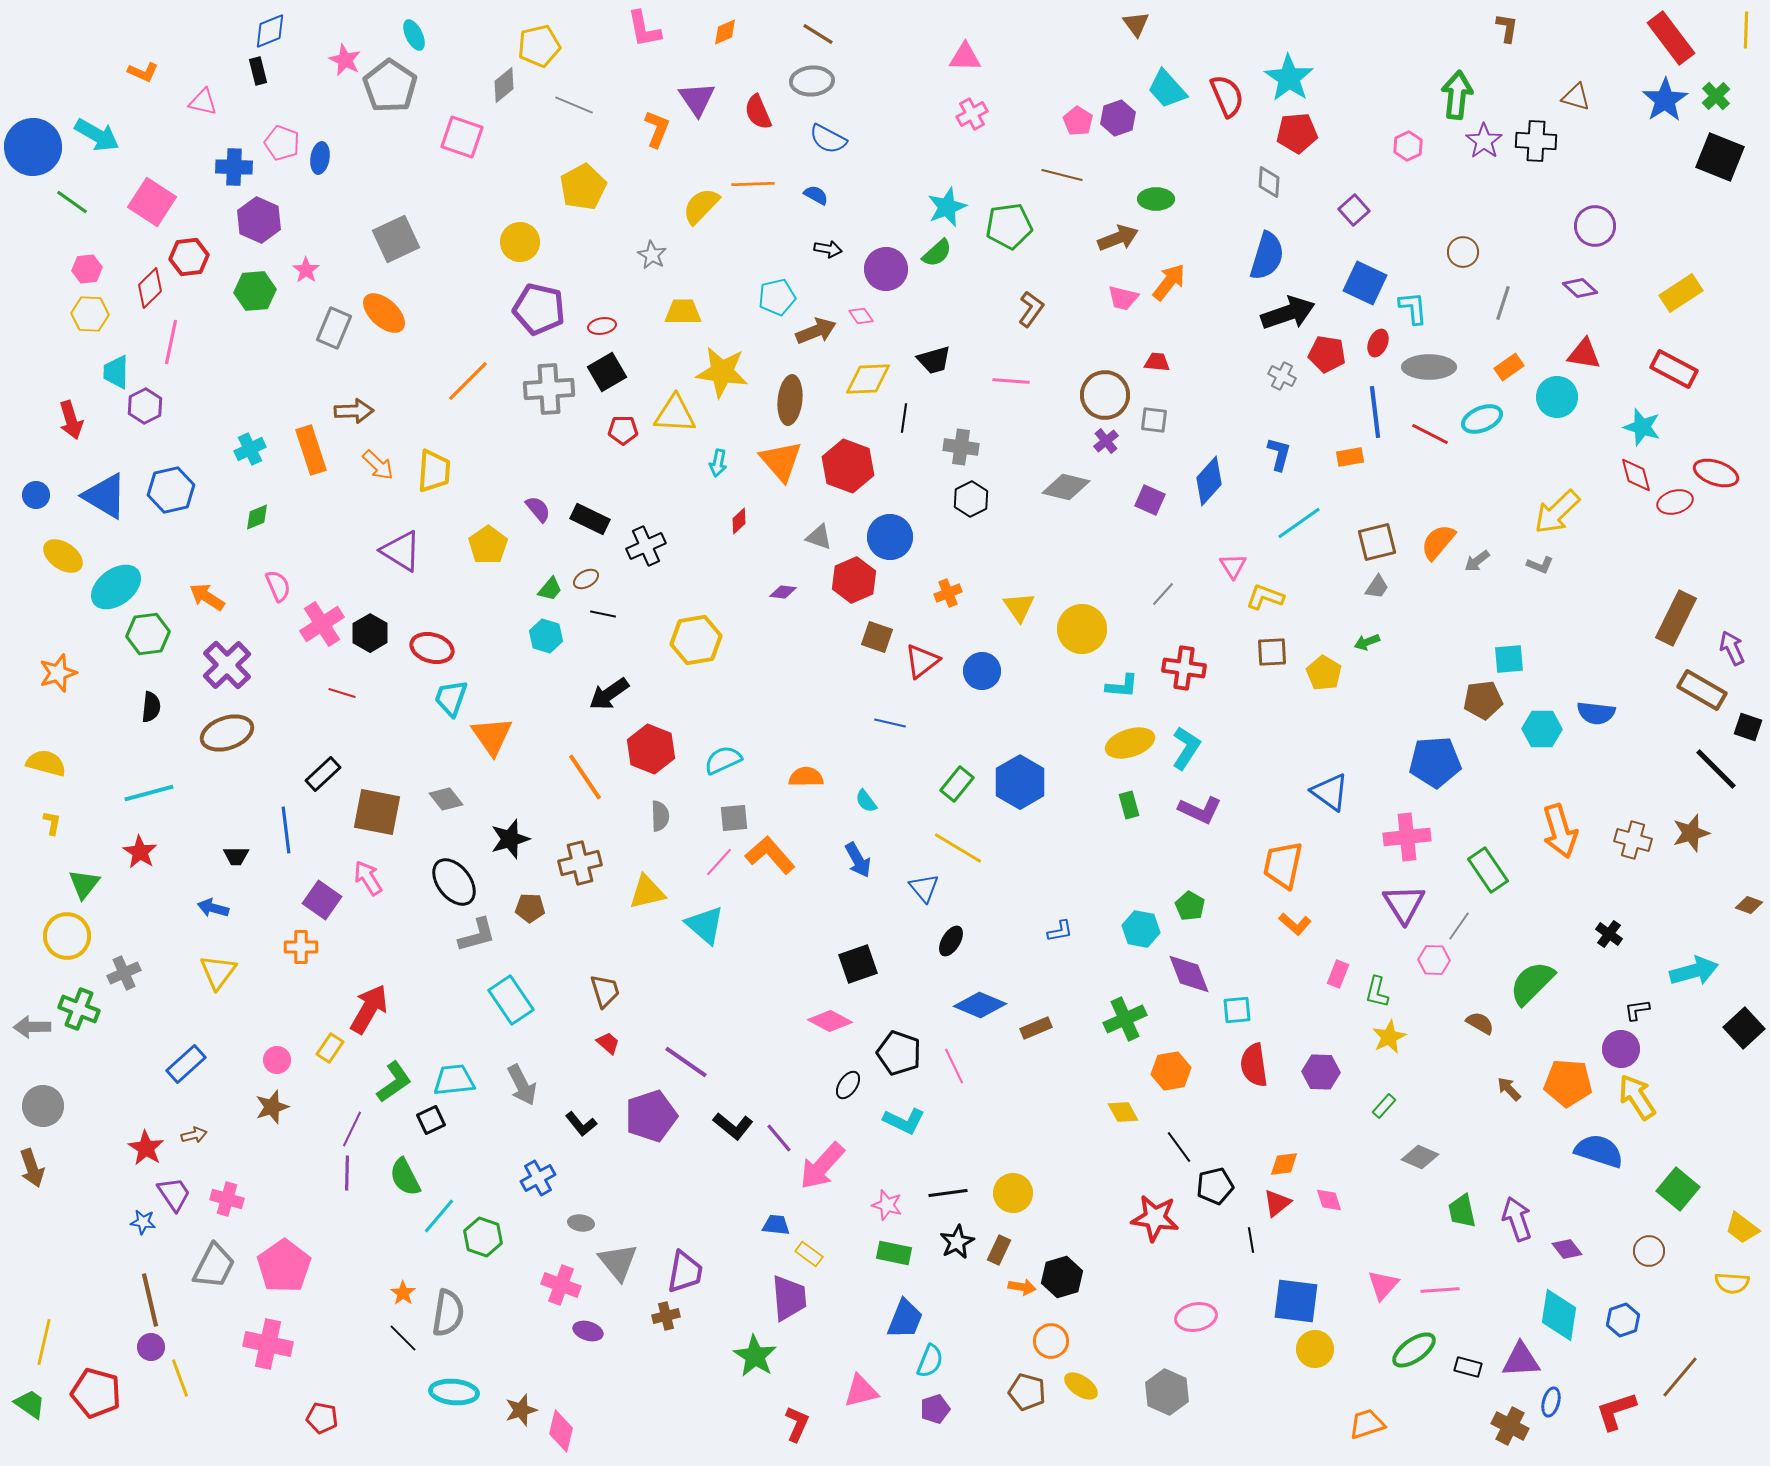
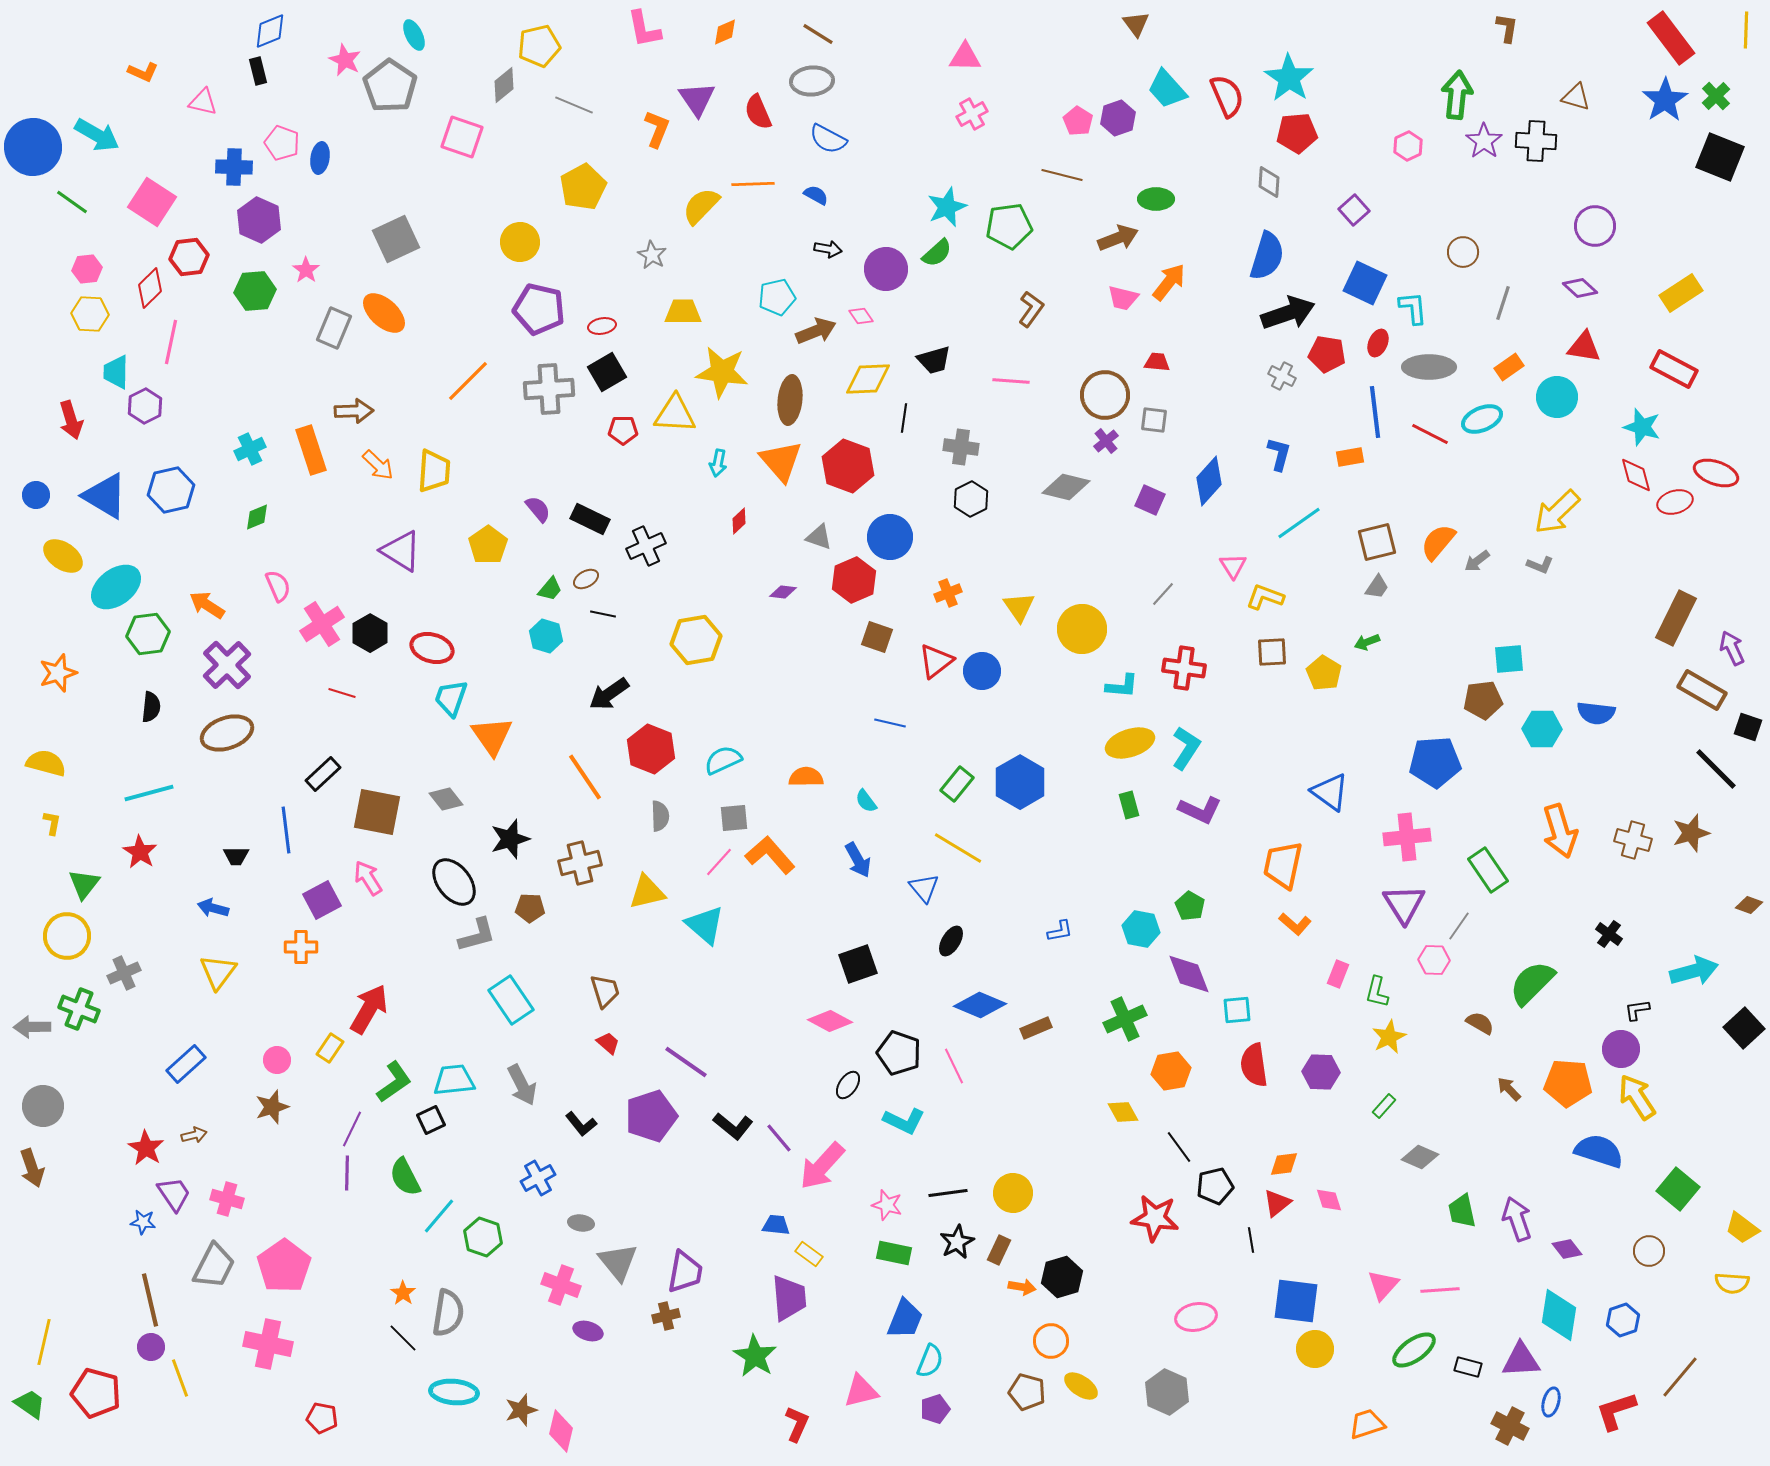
red triangle at (1584, 354): moved 7 px up
orange arrow at (207, 597): moved 8 px down
red triangle at (922, 661): moved 14 px right
purple square at (322, 900): rotated 27 degrees clockwise
